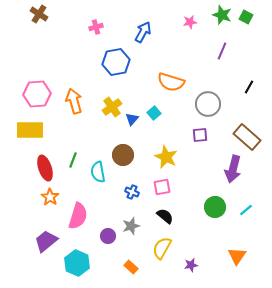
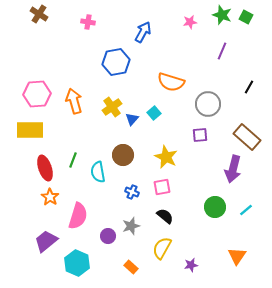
pink cross: moved 8 px left, 5 px up; rotated 24 degrees clockwise
